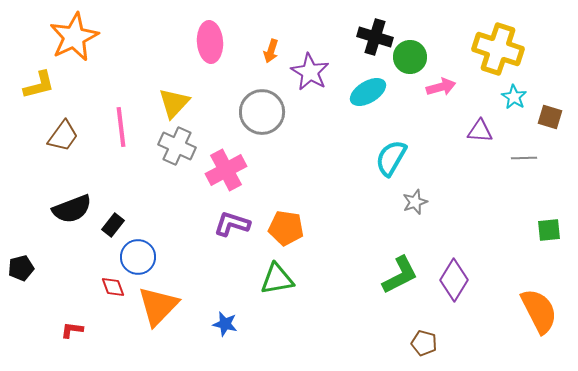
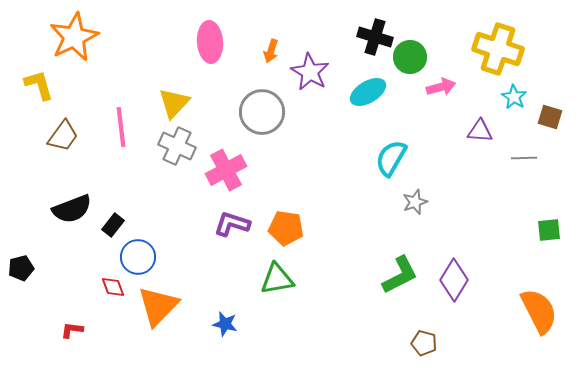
yellow L-shape: rotated 92 degrees counterclockwise
